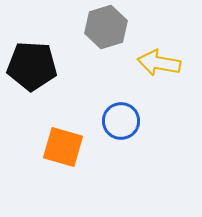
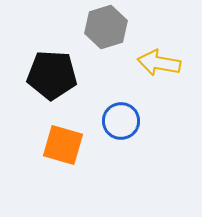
black pentagon: moved 20 px right, 9 px down
orange square: moved 2 px up
